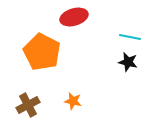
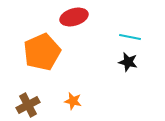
orange pentagon: rotated 21 degrees clockwise
